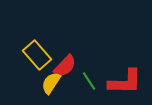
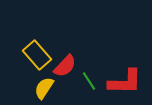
yellow semicircle: moved 7 px left, 5 px down
